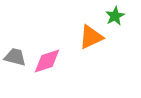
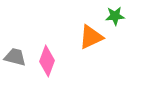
green star: rotated 24 degrees clockwise
pink diamond: rotated 52 degrees counterclockwise
